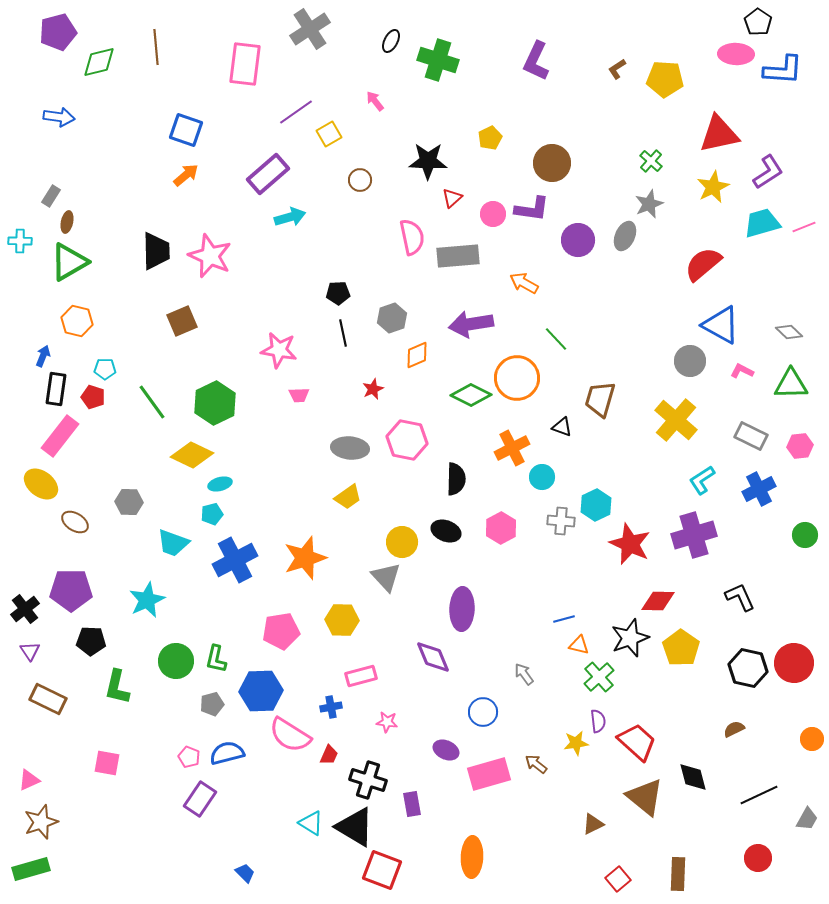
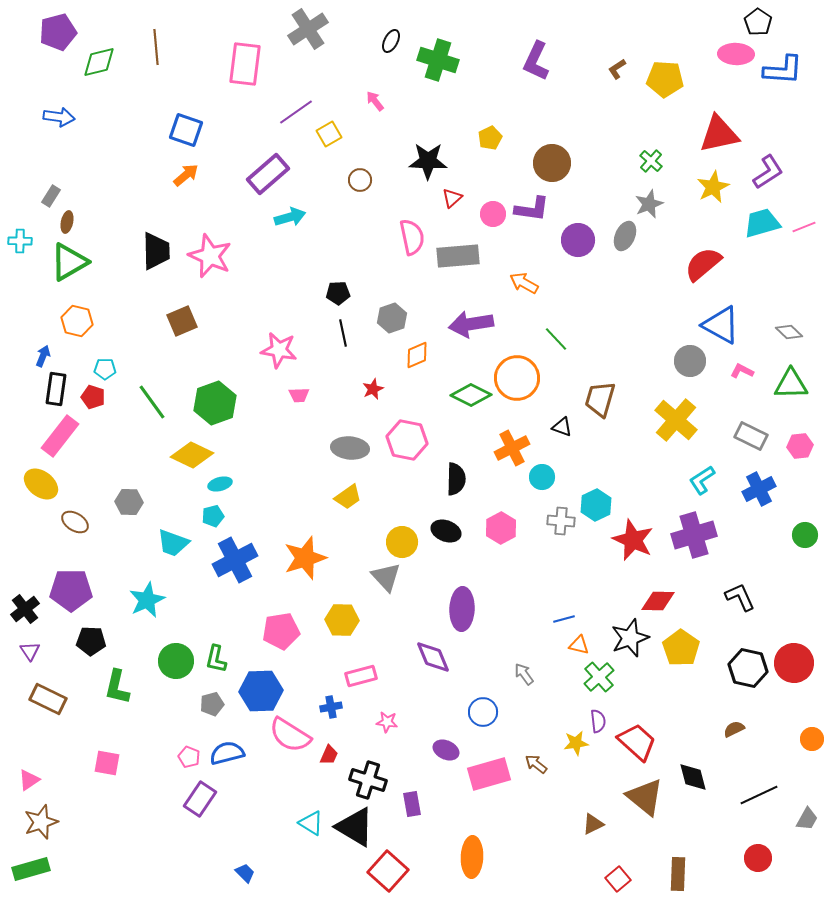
gray cross at (310, 29): moved 2 px left
green hexagon at (215, 403): rotated 6 degrees clockwise
cyan pentagon at (212, 514): moved 1 px right, 2 px down
red star at (630, 544): moved 3 px right, 4 px up
pink triangle at (29, 780): rotated 10 degrees counterclockwise
red square at (382, 870): moved 6 px right, 1 px down; rotated 21 degrees clockwise
